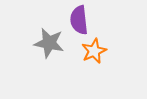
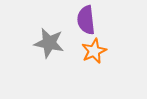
purple semicircle: moved 7 px right
